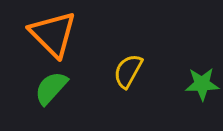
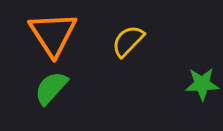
orange triangle: rotated 12 degrees clockwise
yellow semicircle: moved 30 px up; rotated 15 degrees clockwise
